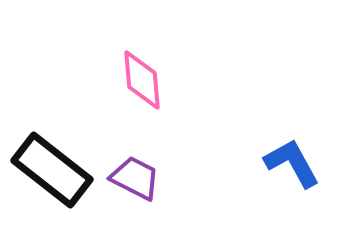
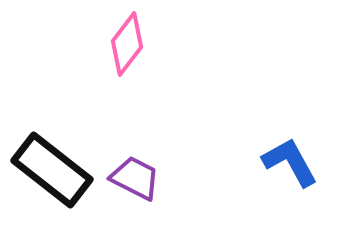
pink diamond: moved 15 px left, 36 px up; rotated 42 degrees clockwise
blue L-shape: moved 2 px left, 1 px up
